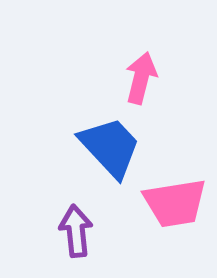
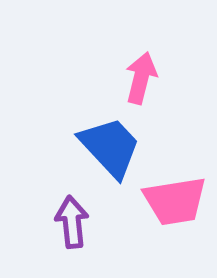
pink trapezoid: moved 2 px up
purple arrow: moved 4 px left, 9 px up
